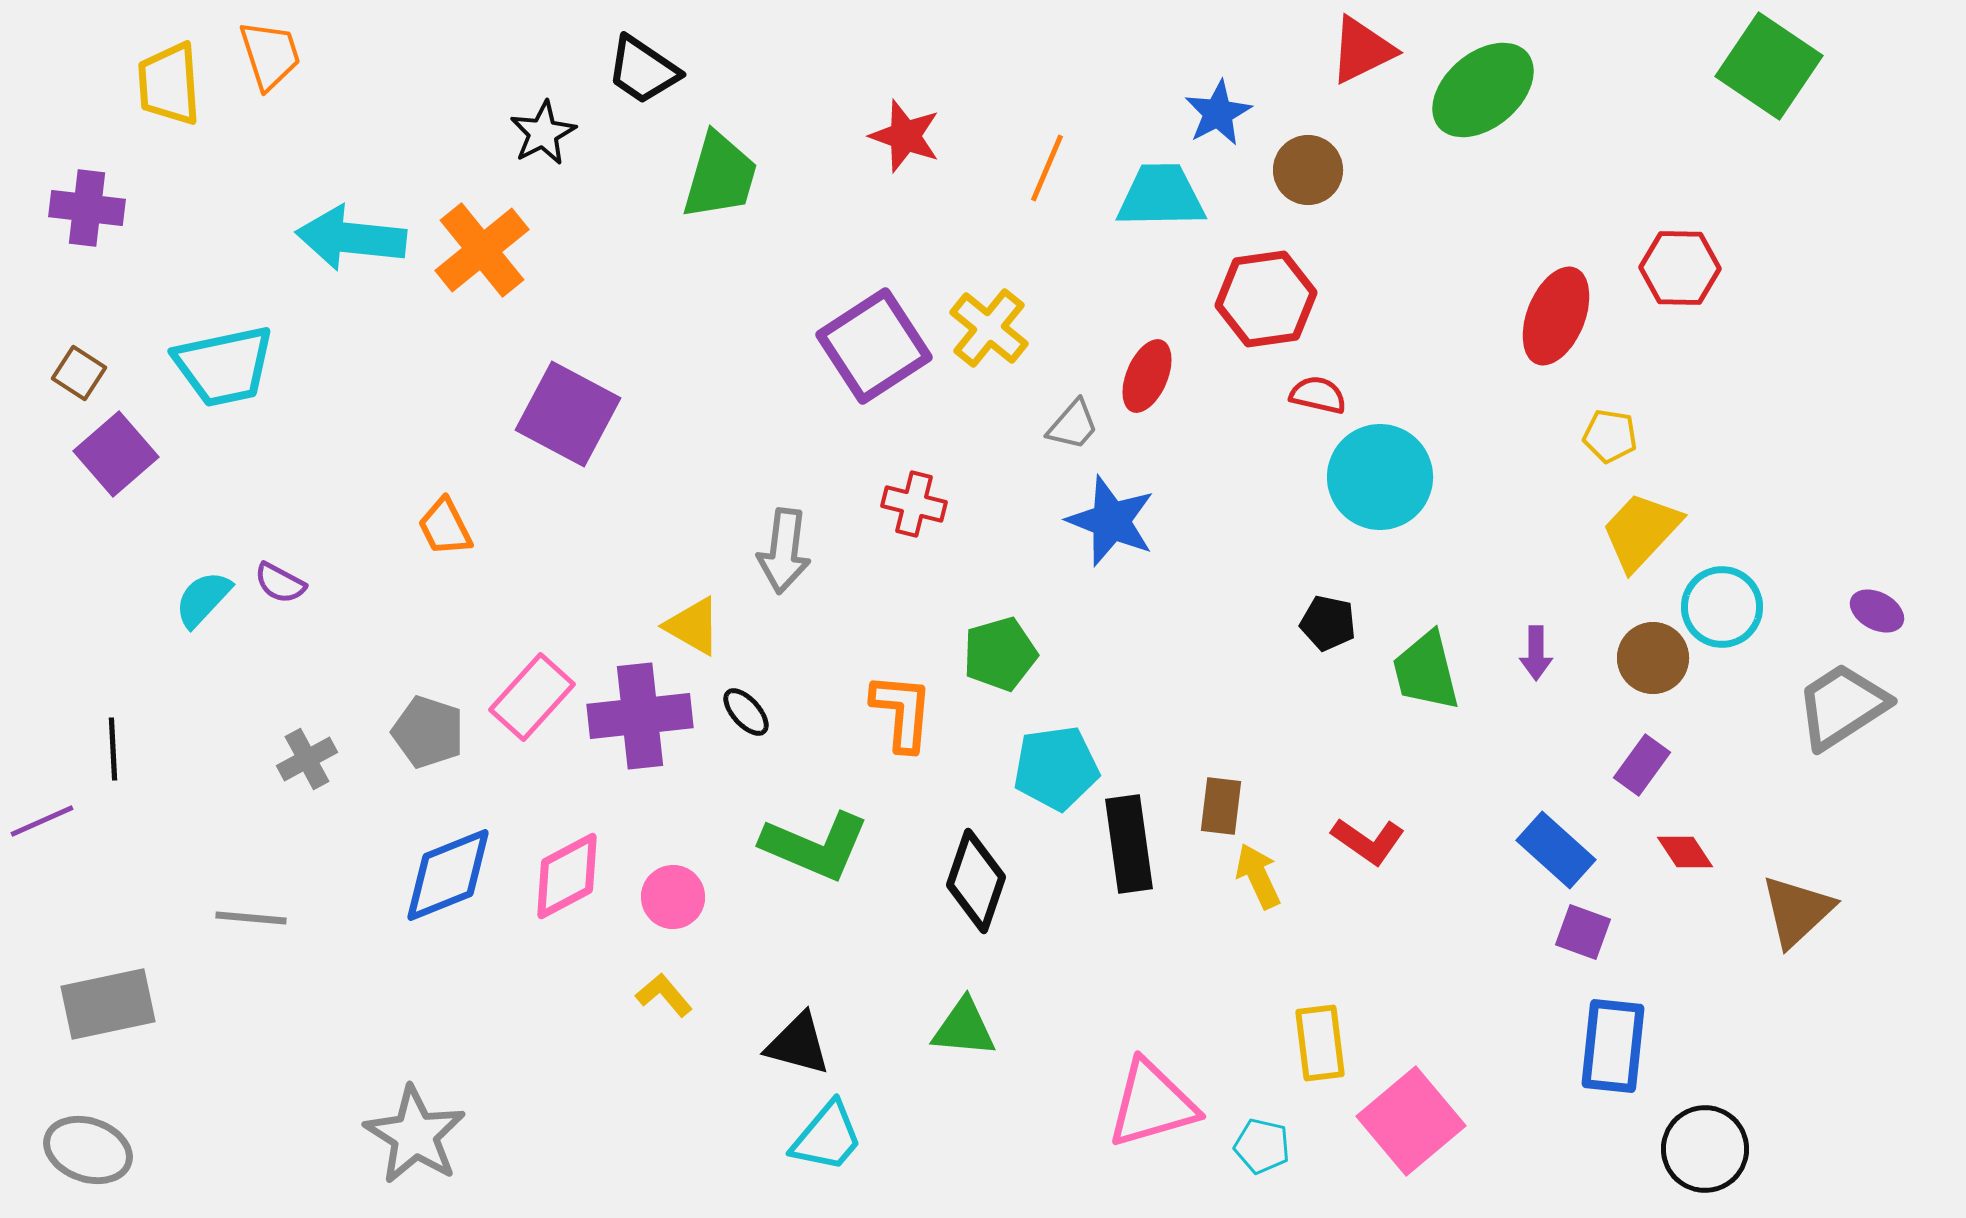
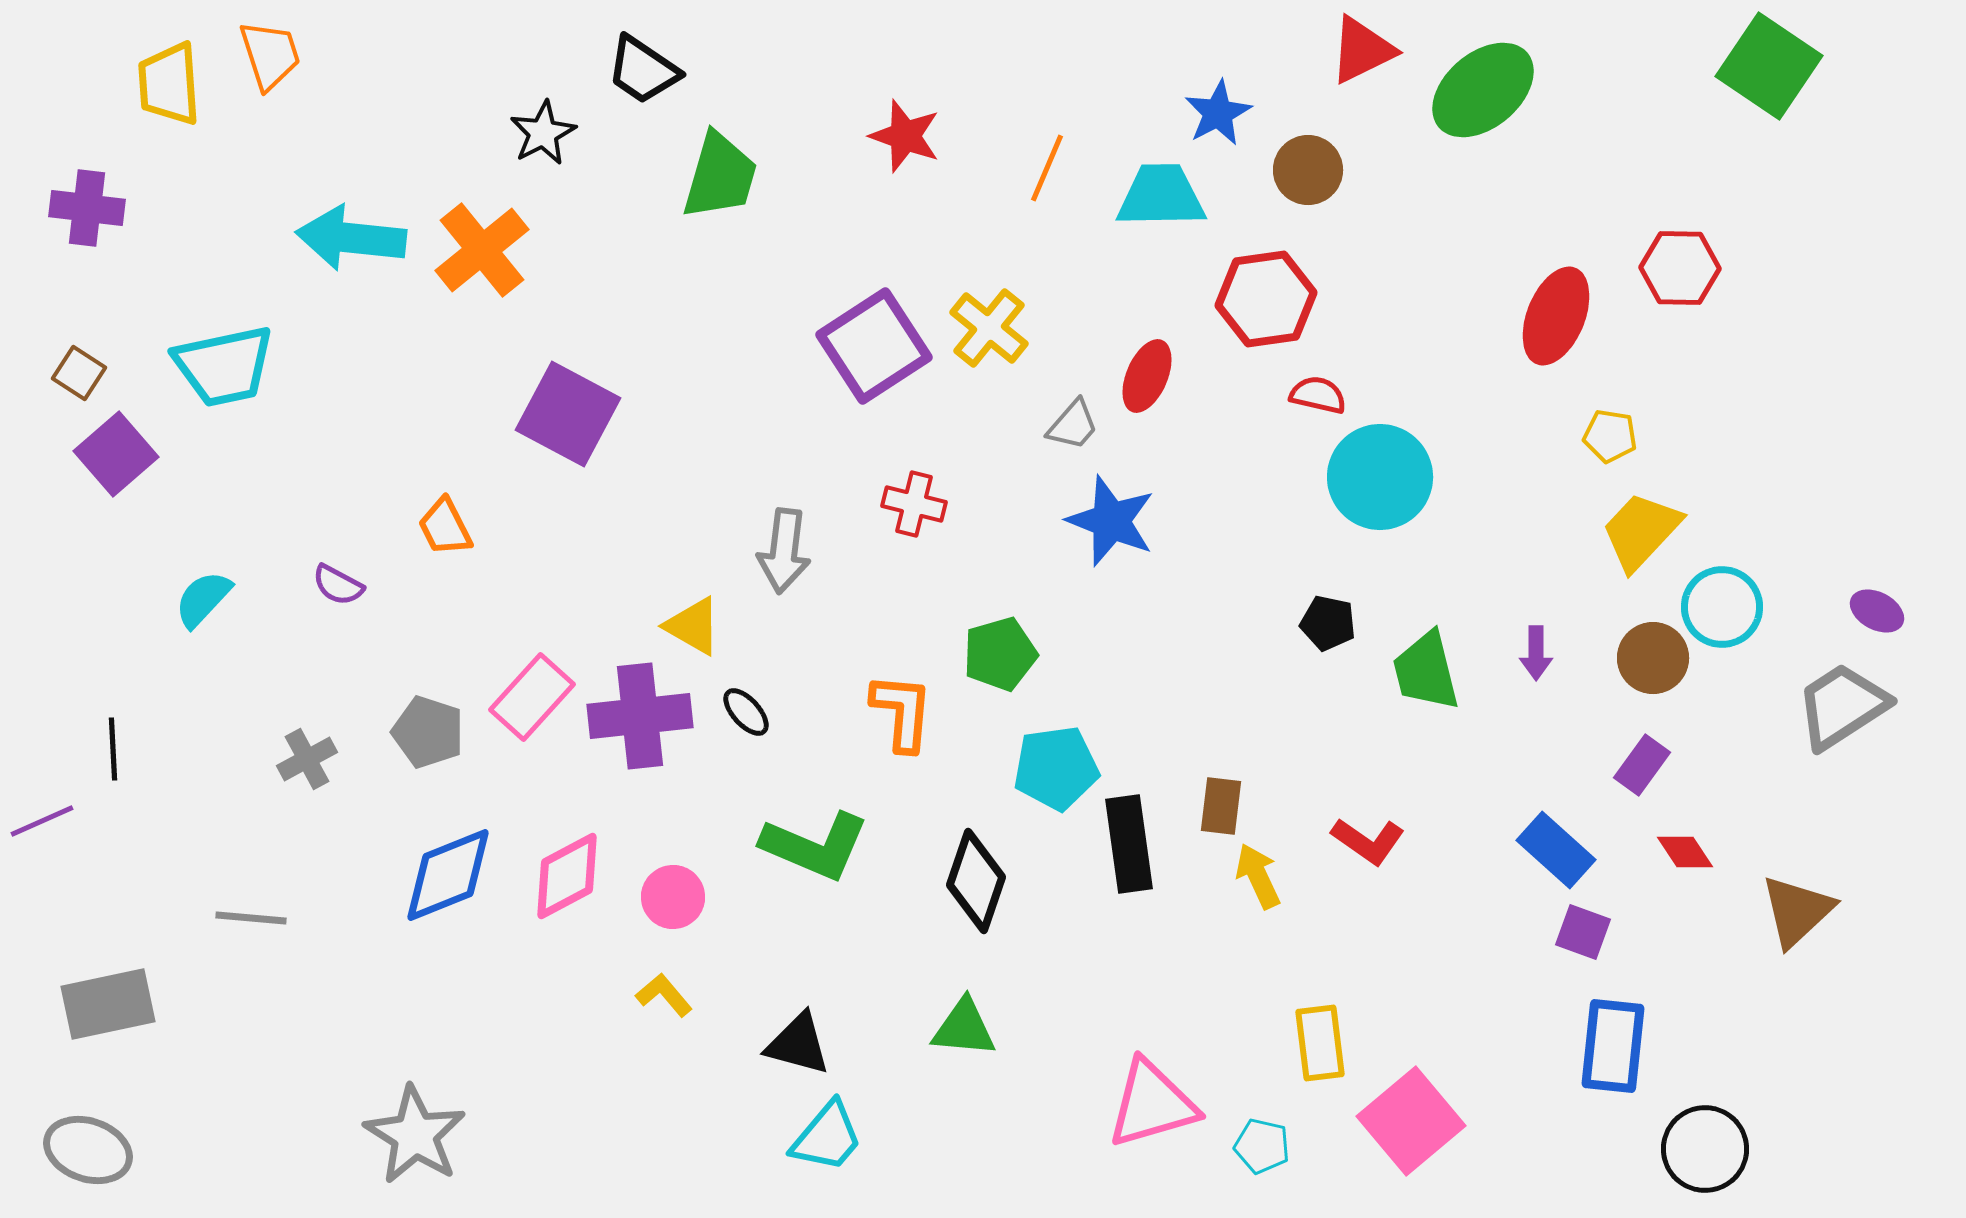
purple semicircle at (280, 583): moved 58 px right, 2 px down
